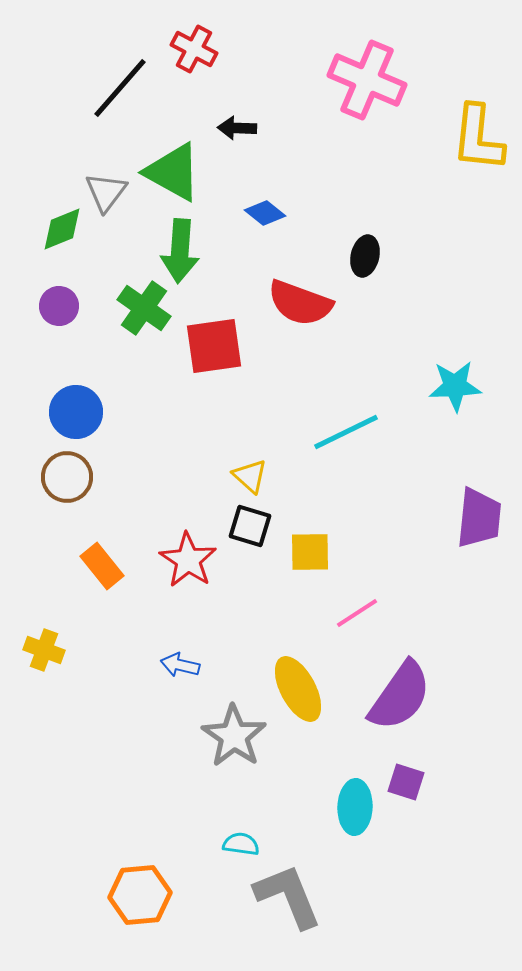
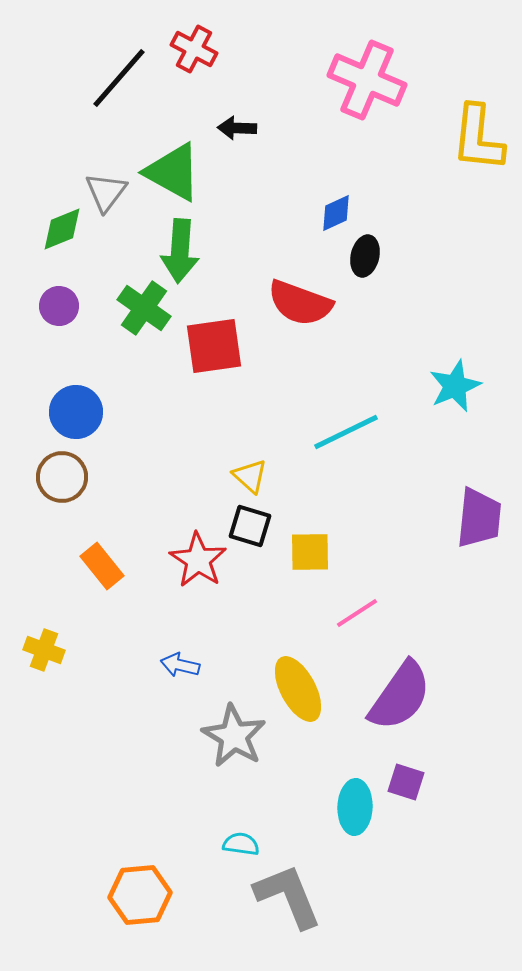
black line: moved 1 px left, 10 px up
blue diamond: moved 71 px right; rotated 63 degrees counterclockwise
cyan star: rotated 20 degrees counterclockwise
brown circle: moved 5 px left
red star: moved 10 px right
gray star: rotated 4 degrees counterclockwise
